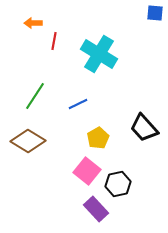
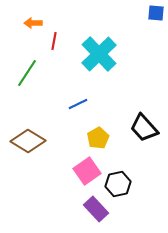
blue square: moved 1 px right
cyan cross: rotated 15 degrees clockwise
green line: moved 8 px left, 23 px up
pink square: rotated 16 degrees clockwise
